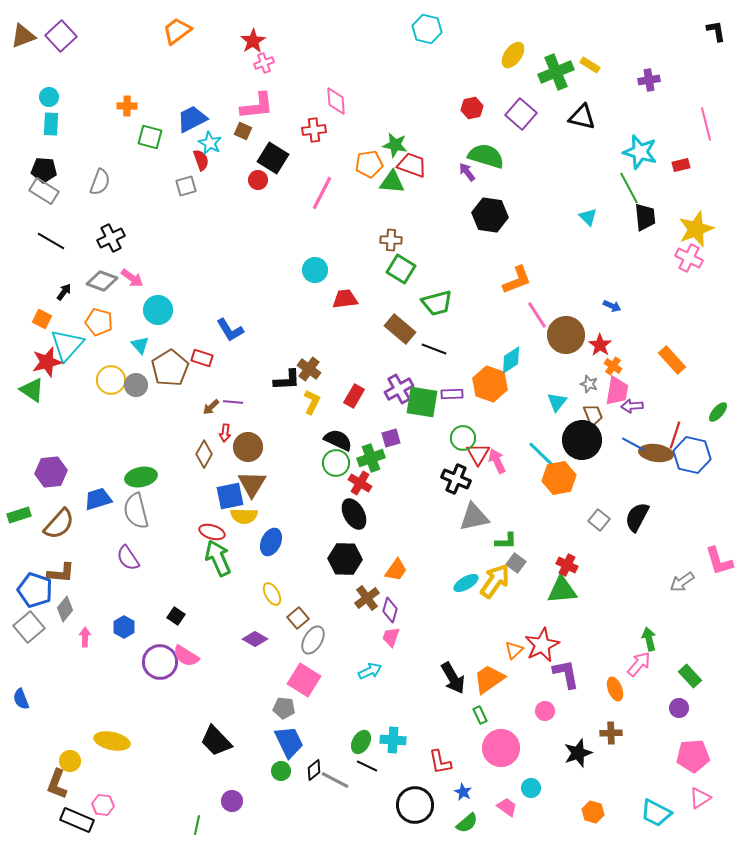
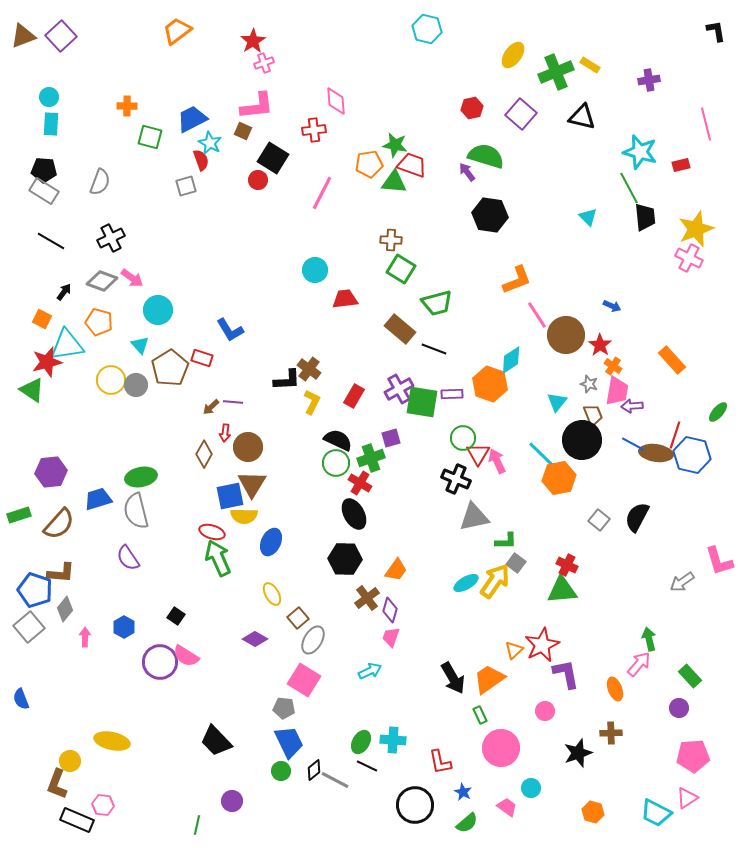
green triangle at (392, 182): moved 2 px right
cyan triangle at (67, 345): rotated 39 degrees clockwise
pink triangle at (700, 798): moved 13 px left
